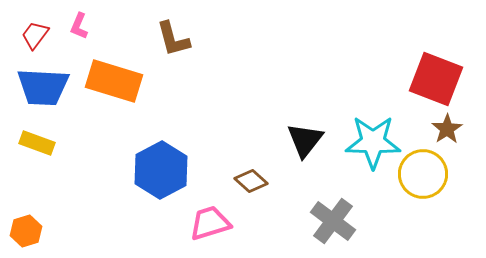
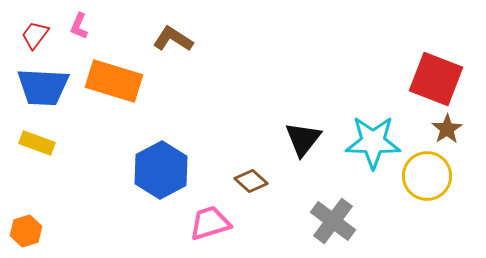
brown L-shape: rotated 138 degrees clockwise
black triangle: moved 2 px left, 1 px up
yellow circle: moved 4 px right, 2 px down
